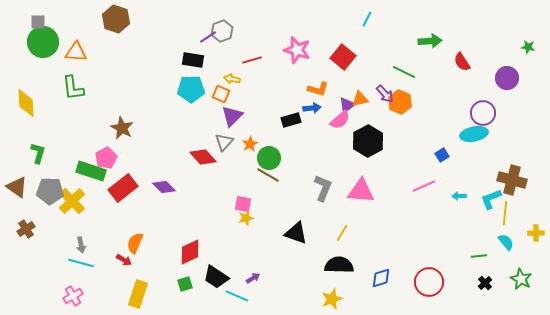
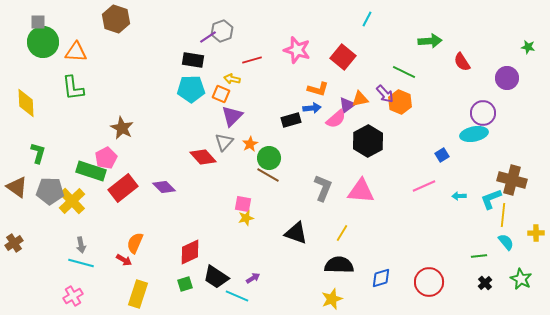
pink semicircle at (340, 120): moved 4 px left, 1 px up
yellow line at (505, 213): moved 2 px left, 2 px down
brown cross at (26, 229): moved 12 px left, 14 px down
